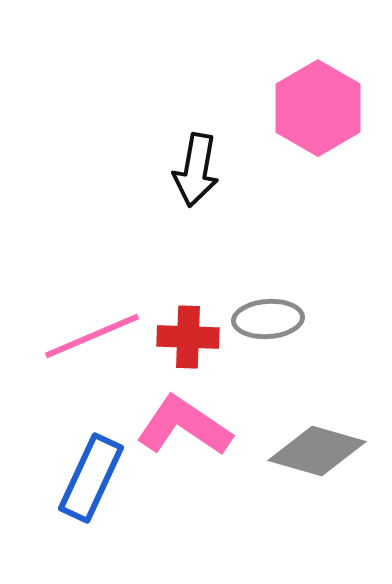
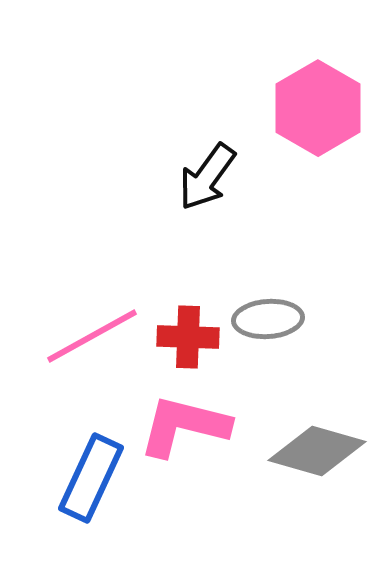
black arrow: moved 11 px right, 7 px down; rotated 26 degrees clockwise
pink line: rotated 6 degrees counterclockwise
pink L-shape: rotated 20 degrees counterclockwise
